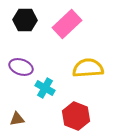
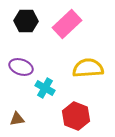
black hexagon: moved 1 px right, 1 px down
